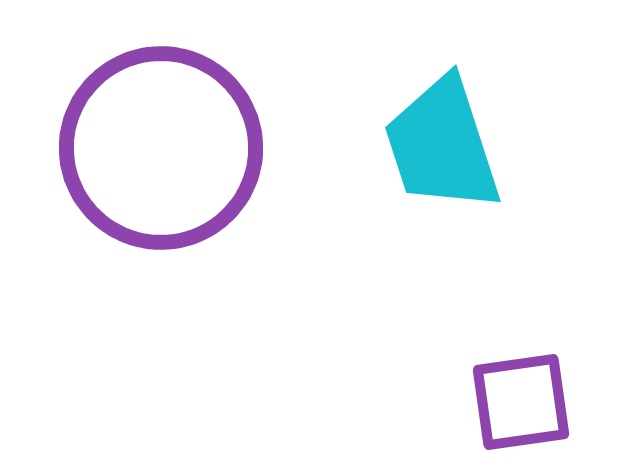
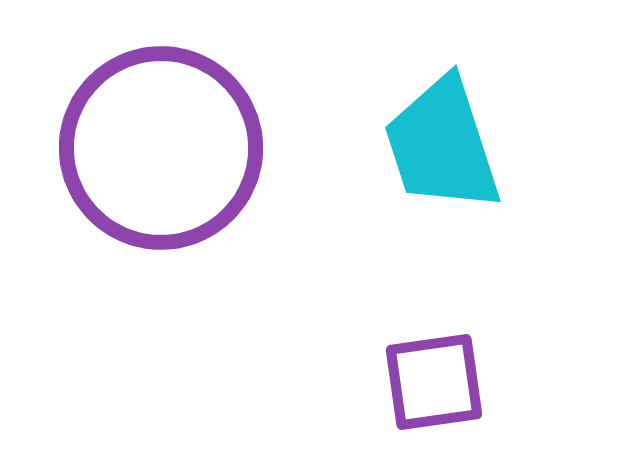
purple square: moved 87 px left, 20 px up
